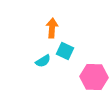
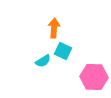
orange arrow: moved 2 px right
cyan square: moved 2 px left
